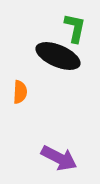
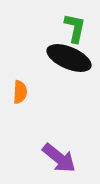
black ellipse: moved 11 px right, 2 px down
purple arrow: rotated 12 degrees clockwise
